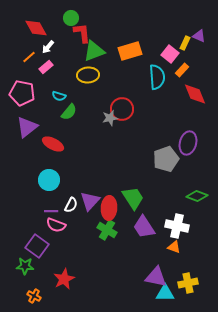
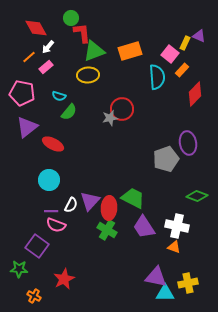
red diamond at (195, 94): rotated 65 degrees clockwise
purple ellipse at (188, 143): rotated 25 degrees counterclockwise
green trapezoid at (133, 198): rotated 30 degrees counterclockwise
green star at (25, 266): moved 6 px left, 3 px down
